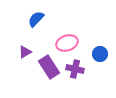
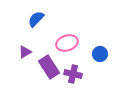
purple cross: moved 2 px left, 5 px down
